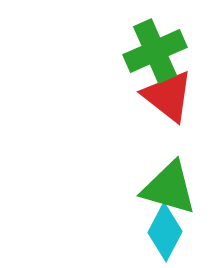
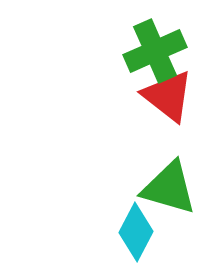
cyan diamond: moved 29 px left
